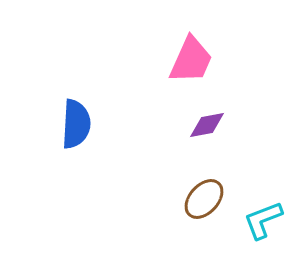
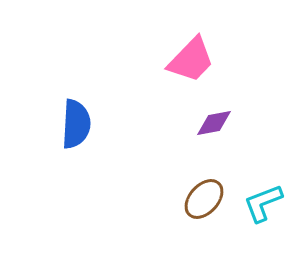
pink trapezoid: rotated 20 degrees clockwise
purple diamond: moved 7 px right, 2 px up
cyan L-shape: moved 17 px up
